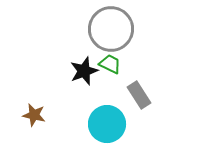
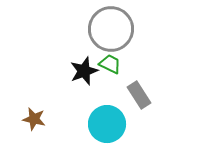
brown star: moved 4 px down
